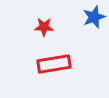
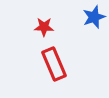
red rectangle: rotated 76 degrees clockwise
